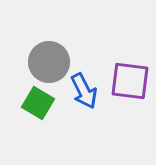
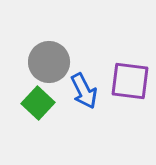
green square: rotated 12 degrees clockwise
